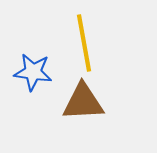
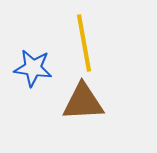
blue star: moved 4 px up
